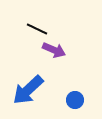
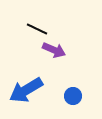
blue arrow: moved 2 px left; rotated 12 degrees clockwise
blue circle: moved 2 px left, 4 px up
